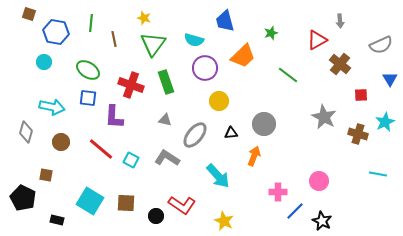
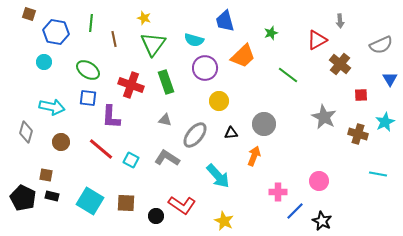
purple L-shape at (114, 117): moved 3 px left
black rectangle at (57, 220): moved 5 px left, 24 px up
